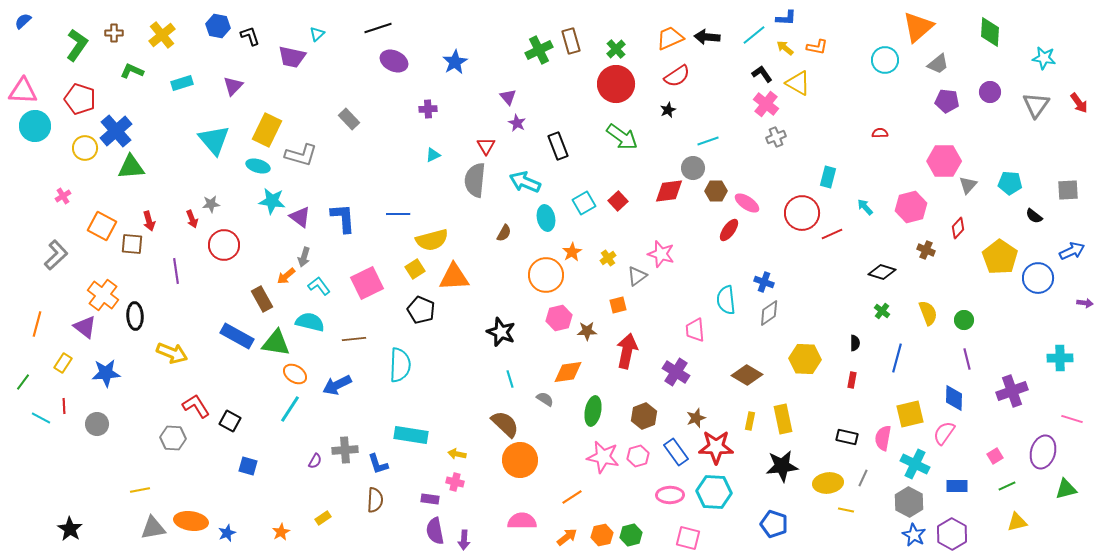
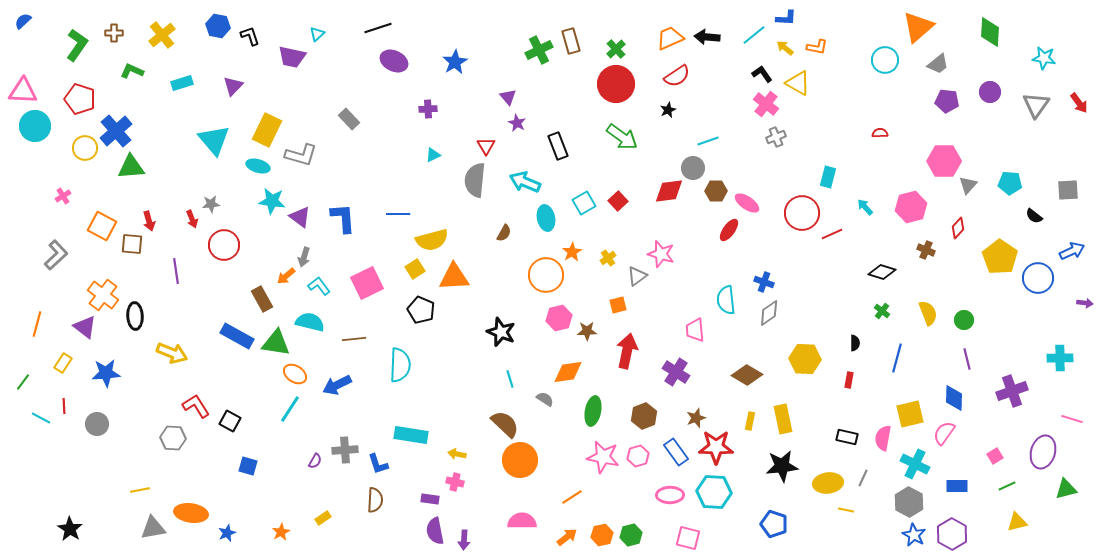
red rectangle at (852, 380): moved 3 px left
orange ellipse at (191, 521): moved 8 px up
